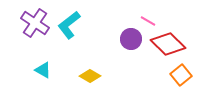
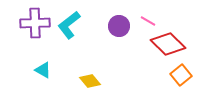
purple cross: rotated 36 degrees counterclockwise
purple circle: moved 12 px left, 13 px up
yellow diamond: moved 5 px down; rotated 20 degrees clockwise
